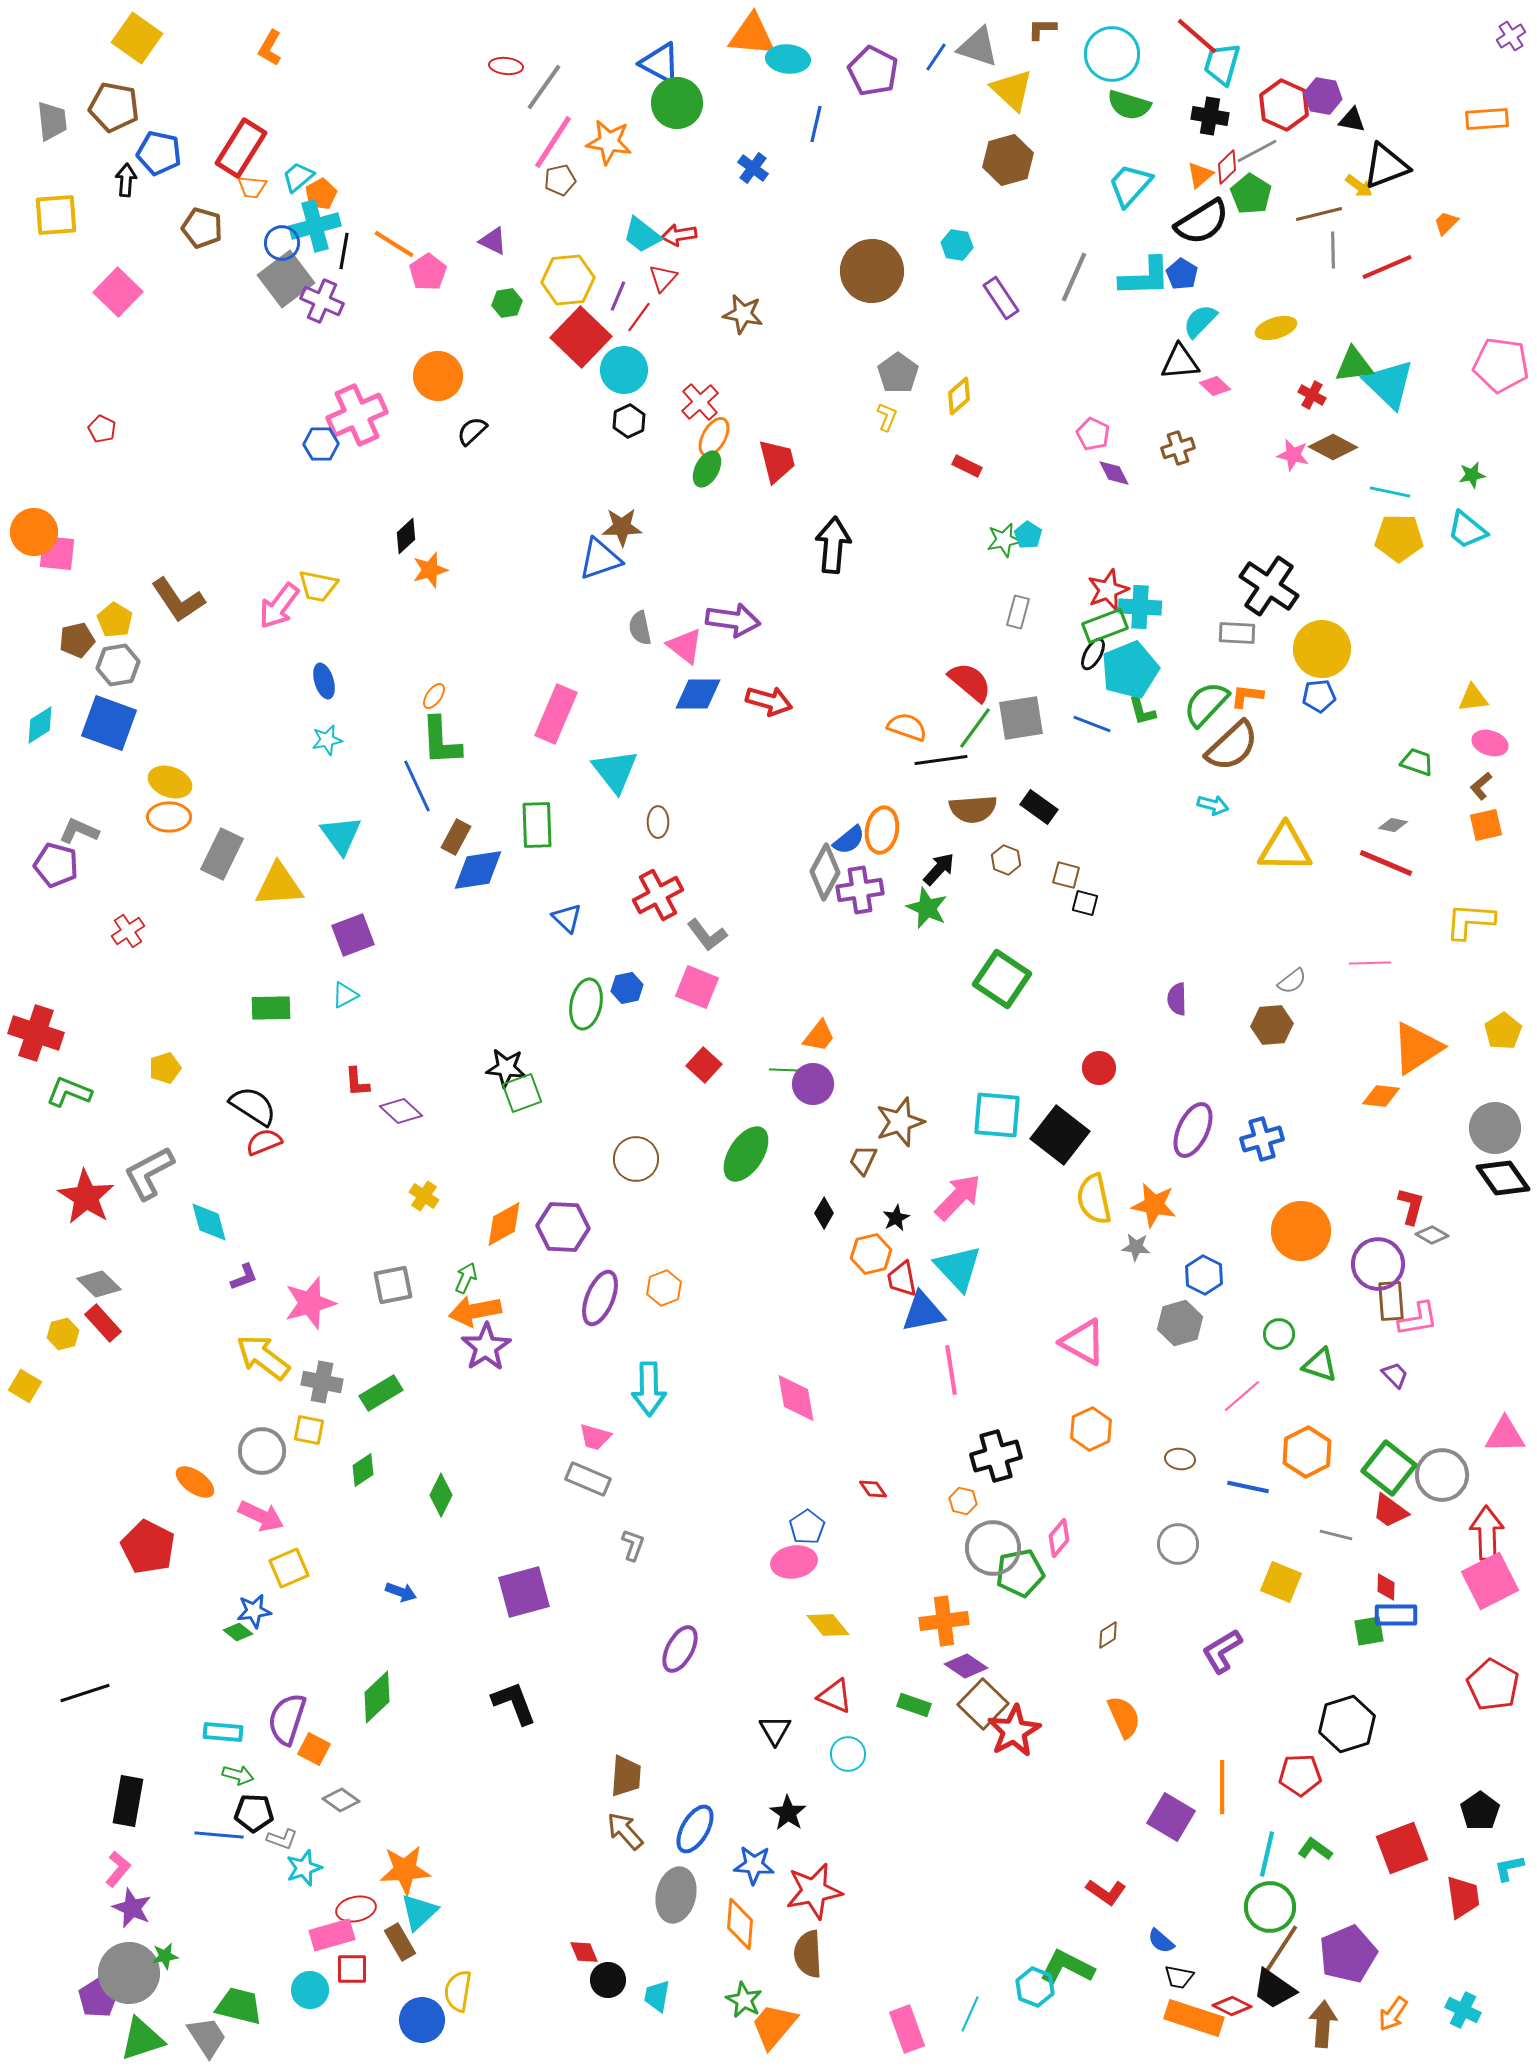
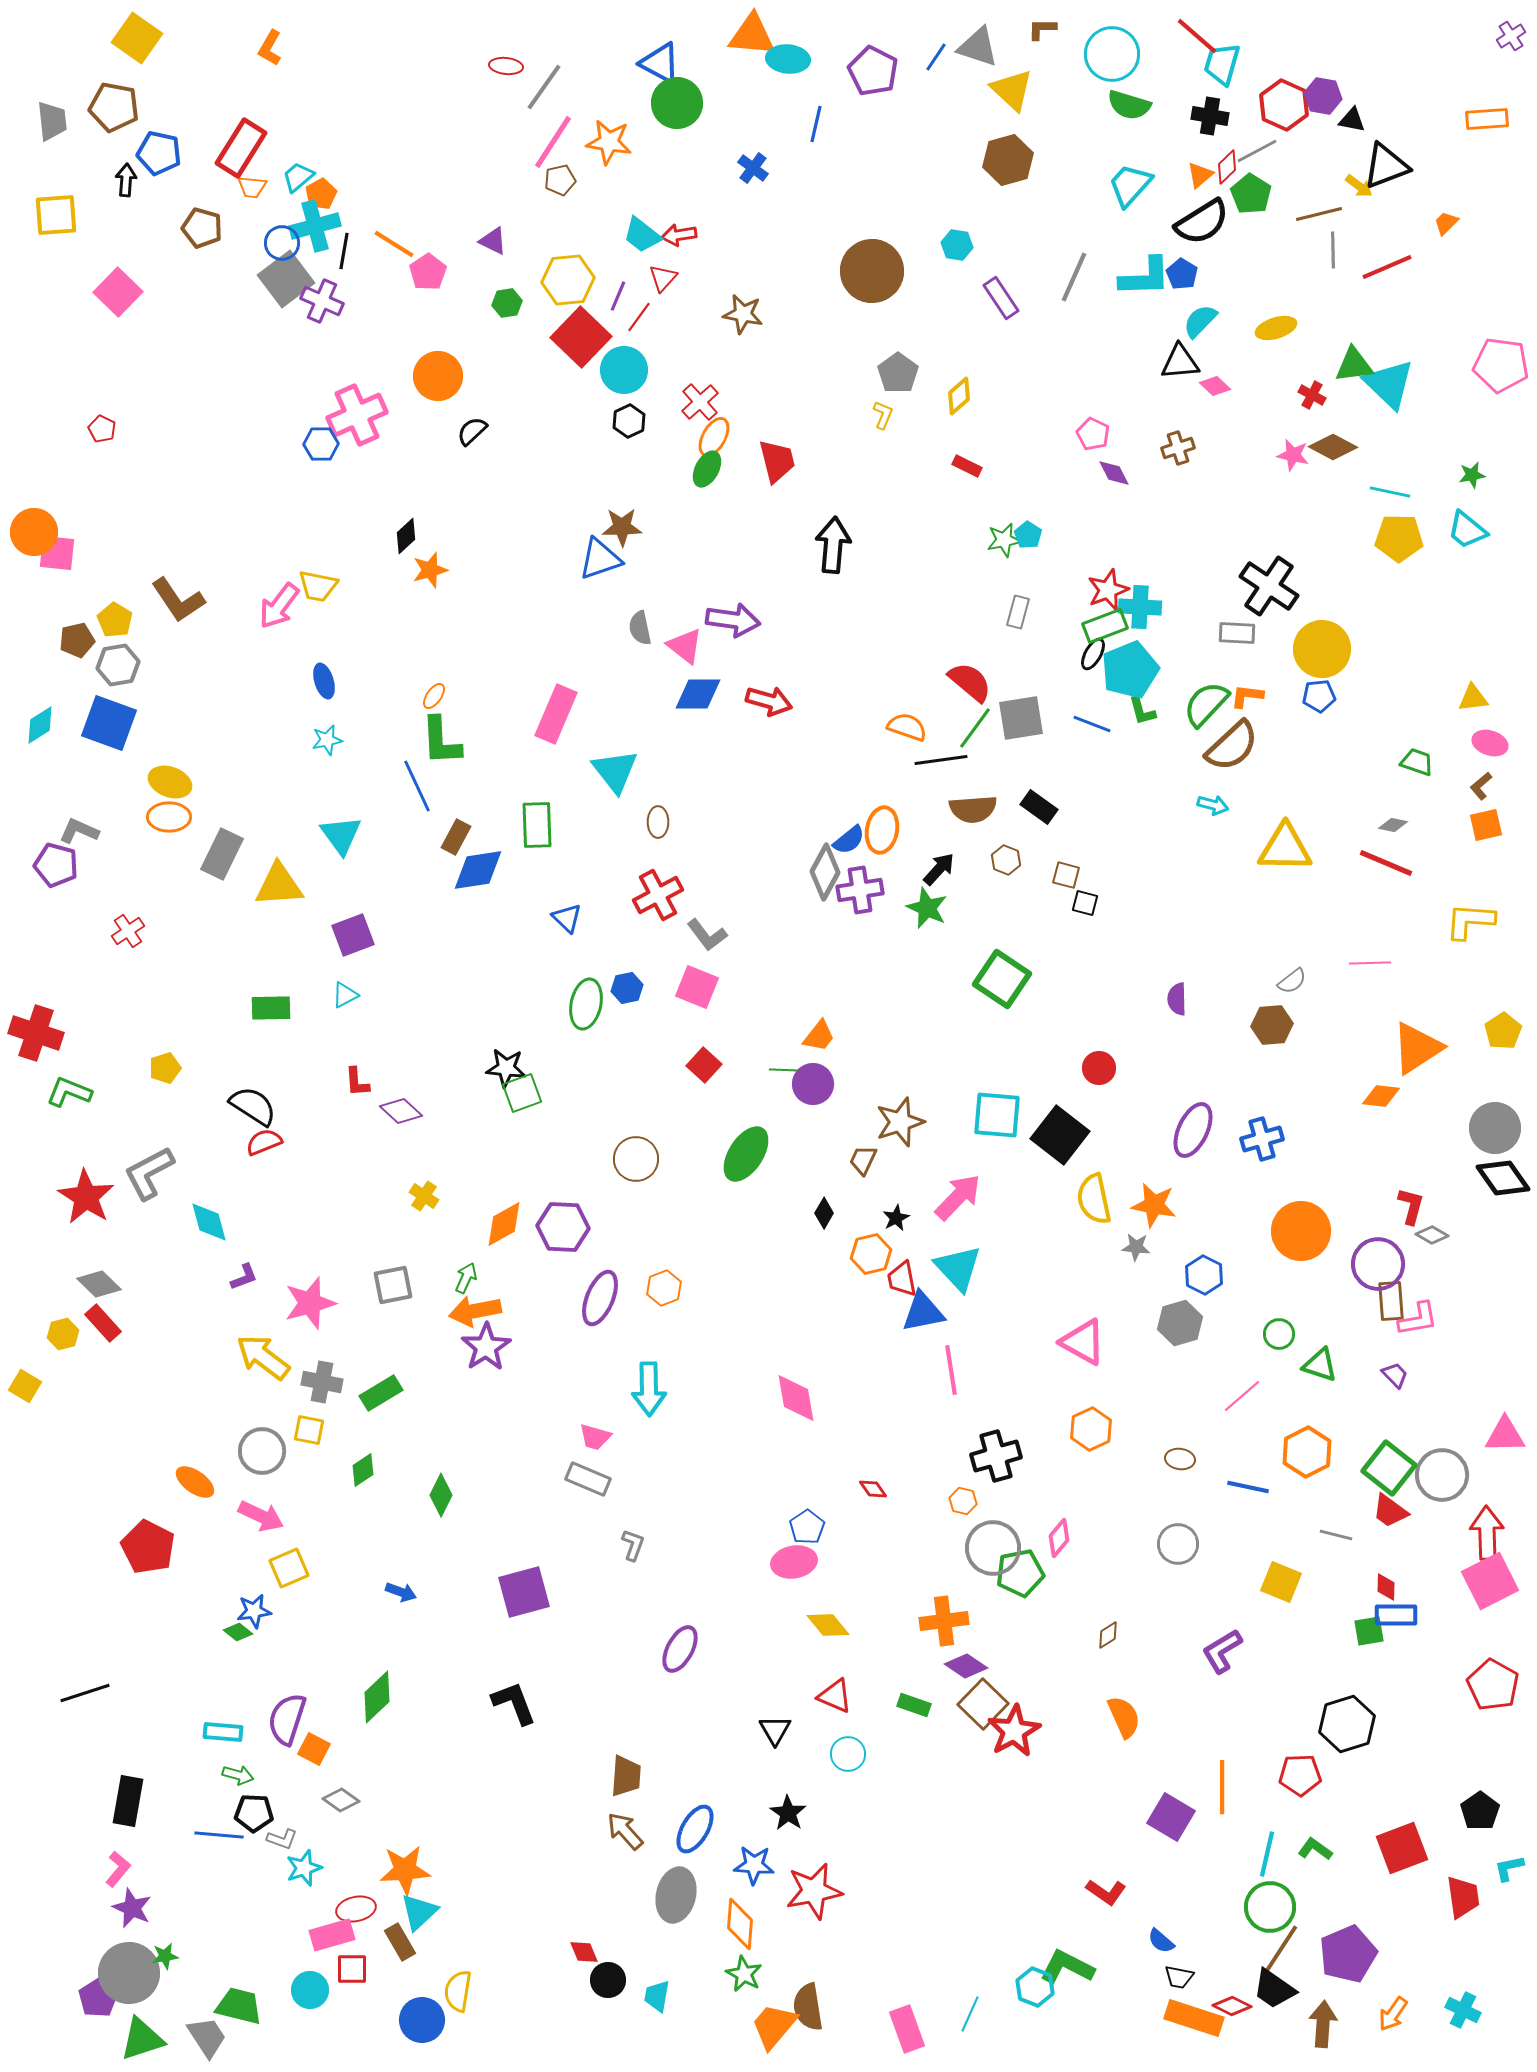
yellow L-shape at (887, 417): moved 4 px left, 2 px up
brown semicircle at (808, 1954): moved 53 px down; rotated 6 degrees counterclockwise
green star at (744, 2000): moved 26 px up
